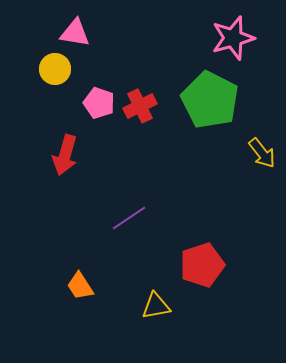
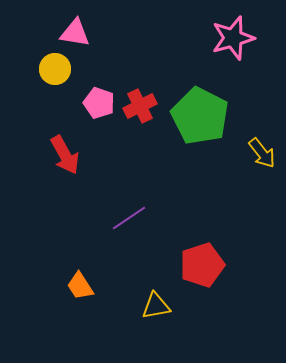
green pentagon: moved 10 px left, 16 px down
red arrow: rotated 45 degrees counterclockwise
